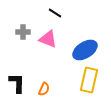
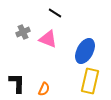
gray cross: rotated 24 degrees counterclockwise
blue ellipse: moved 1 px down; rotated 30 degrees counterclockwise
yellow rectangle: moved 1 px right, 1 px down
